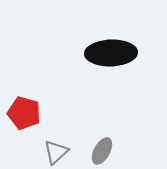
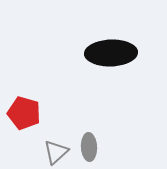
gray ellipse: moved 13 px left, 4 px up; rotated 32 degrees counterclockwise
